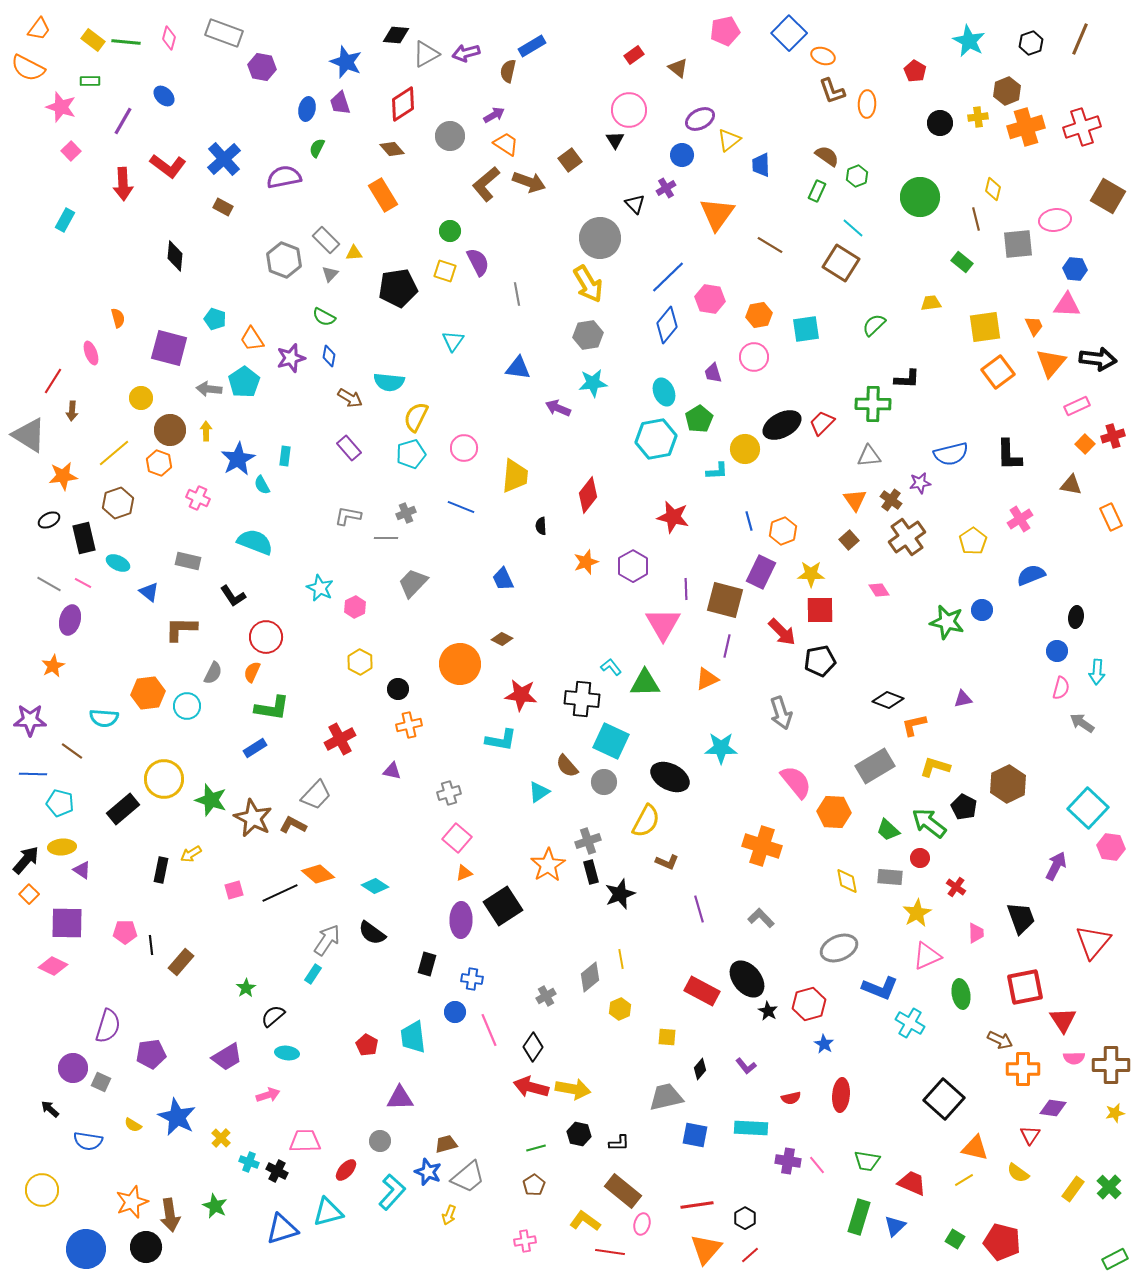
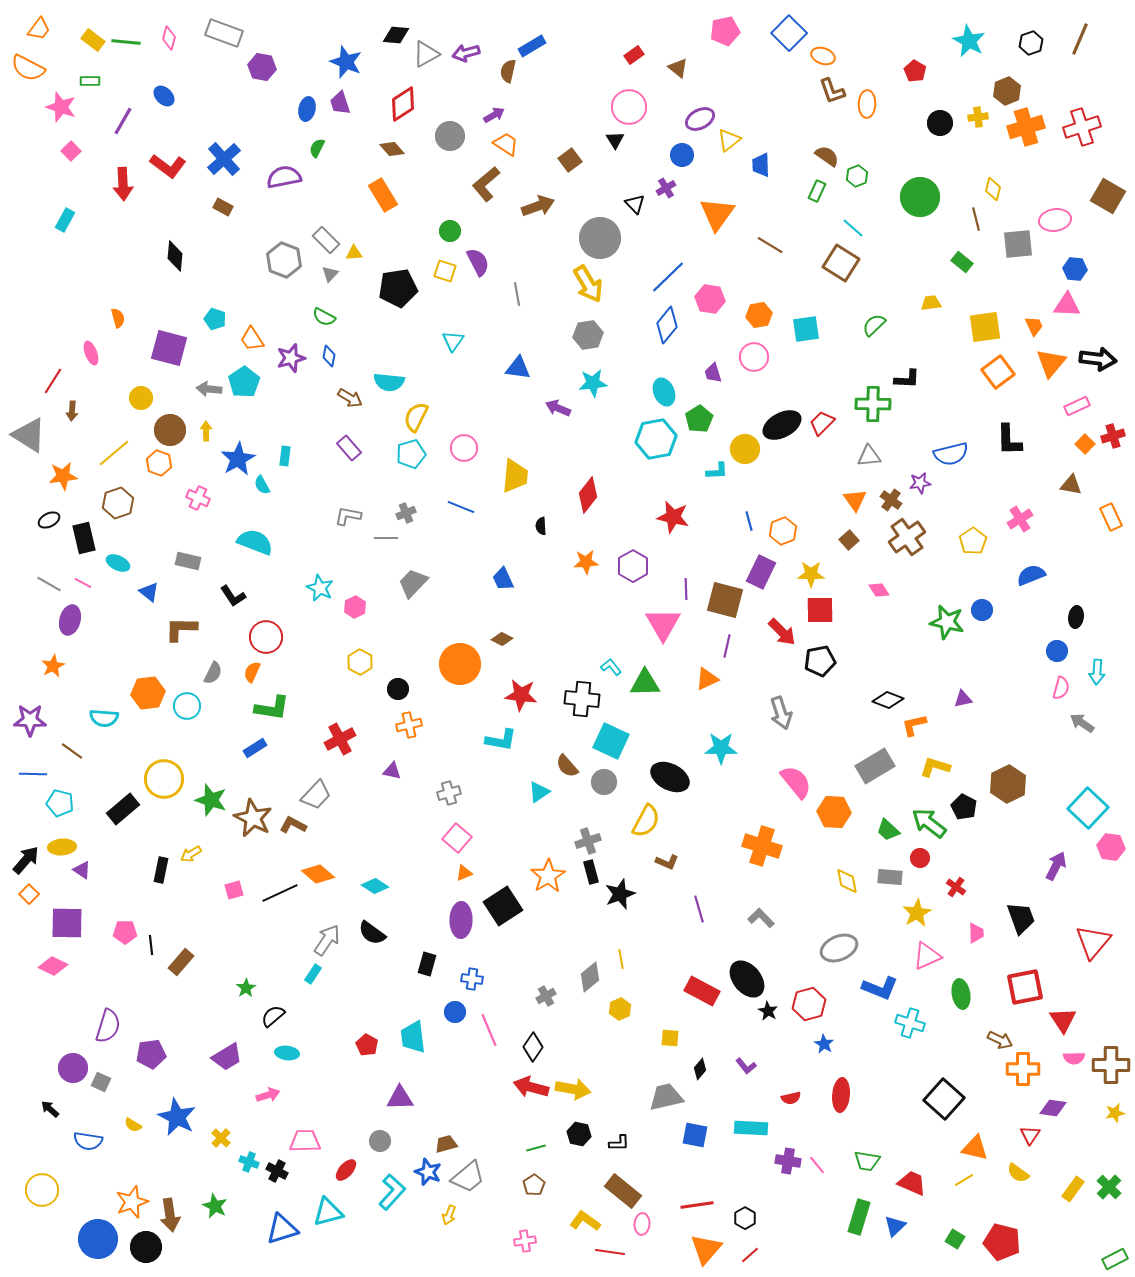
pink circle at (629, 110): moved 3 px up
brown arrow at (529, 182): moved 9 px right, 24 px down; rotated 40 degrees counterclockwise
black L-shape at (1009, 455): moved 15 px up
orange star at (586, 562): rotated 15 degrees clockwise
orange star at (548, 865): moved 11 px down
cyan cross at (910, 1023): rotated 12 degrees counterclockwise
yellow square at (667, 1037): moved 3 px right, 1 px down
pink ellipse at (642, 1224): rotated 10 degrees counterclockwise
blue circle at (86, 1249): moved 12 px right, 10 px up
